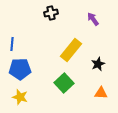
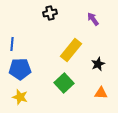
black cross: moved 1 px left
